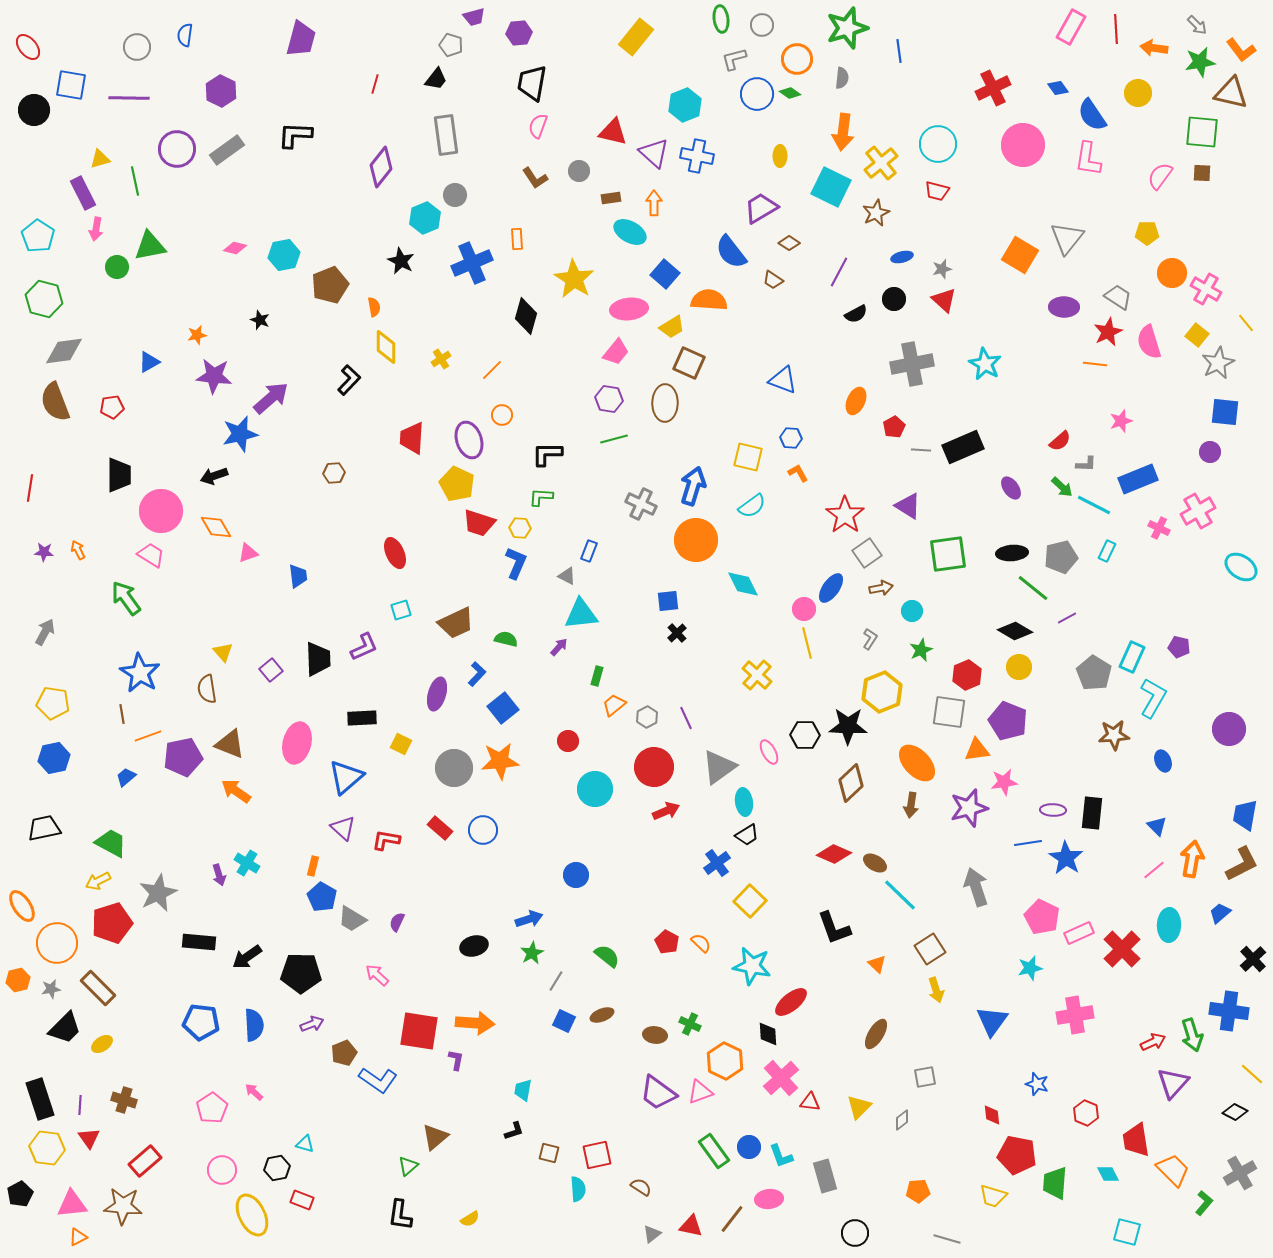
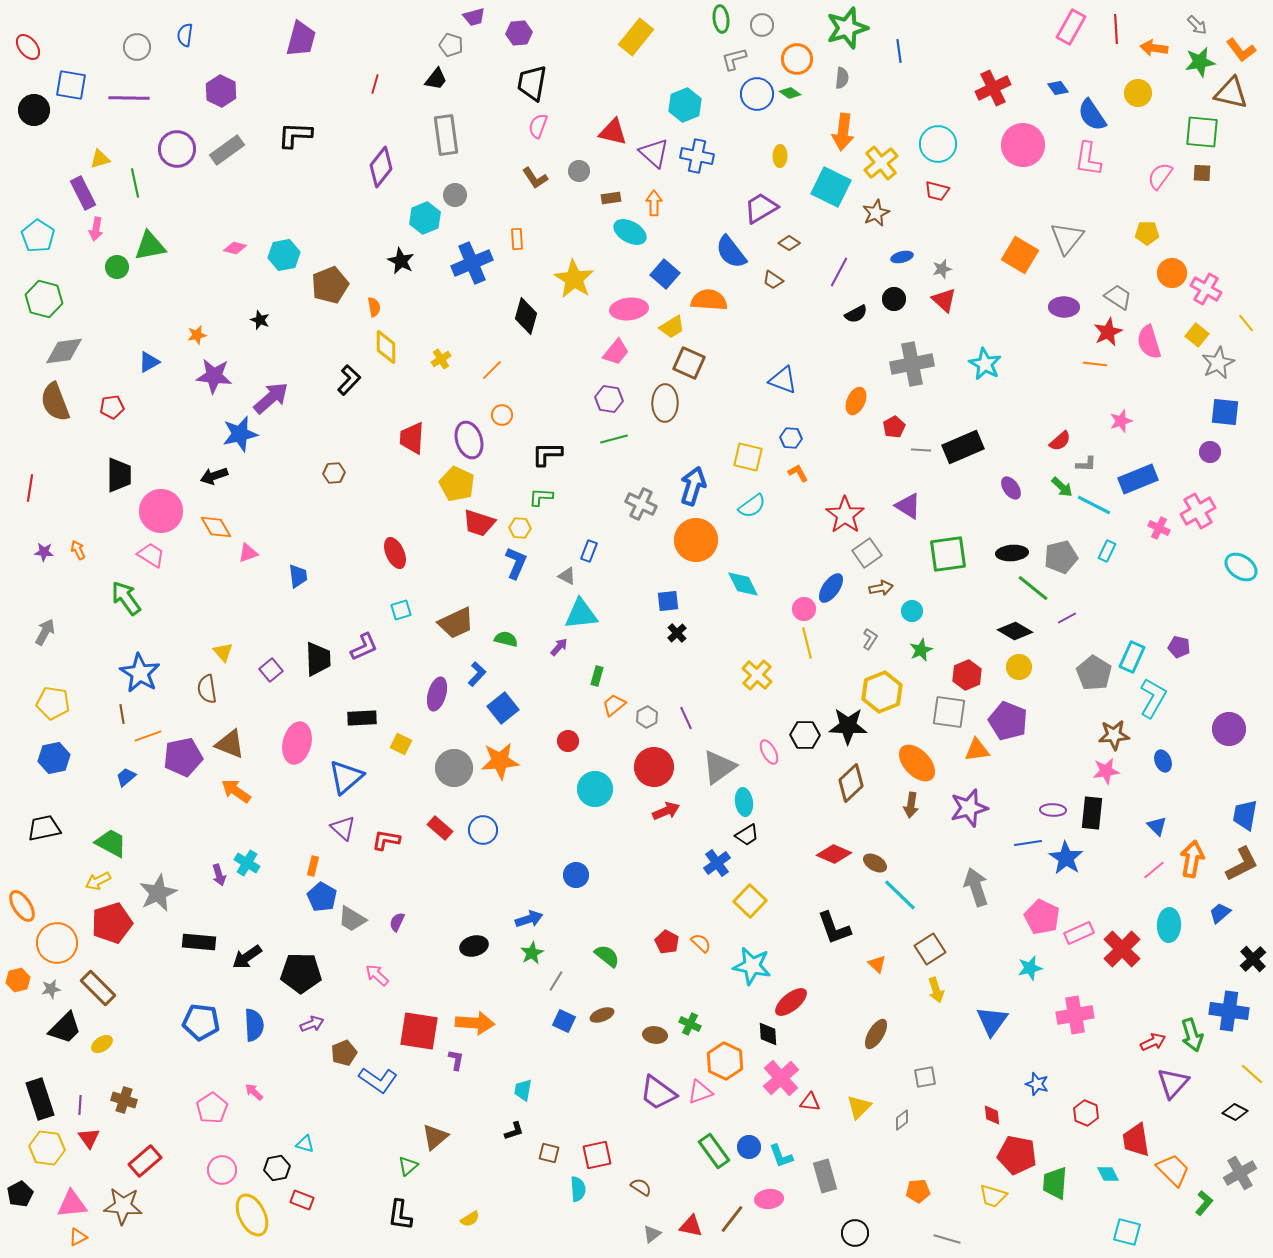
green line at (135, 181): moved 2 px down
pink star at (1004, 782): moved 102 px right, 11 px up
